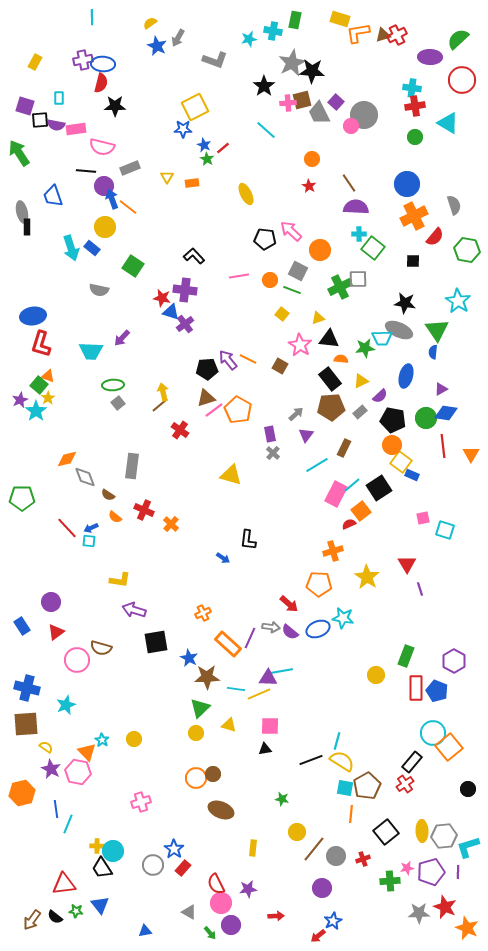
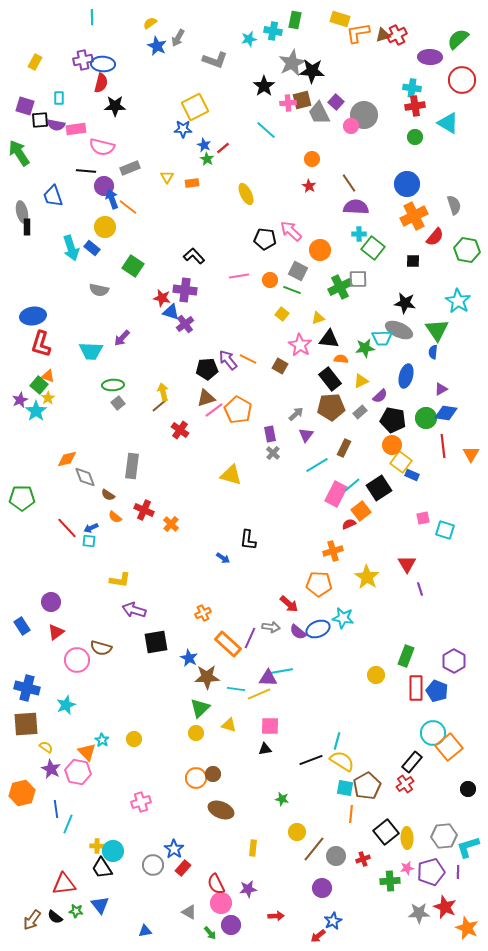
purple semicircle at (290, 632): moved 8 px right
yellow ellipse at (422, 831): moved 15 px left, 7 px down
